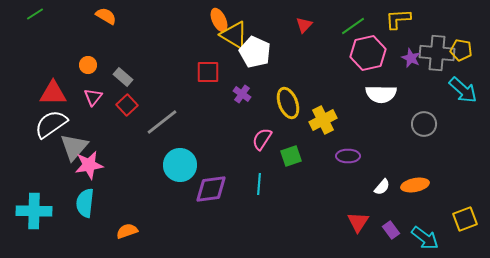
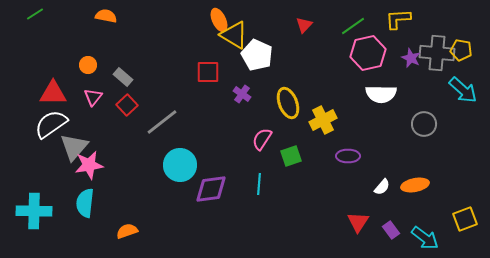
orange semicircle at (106, 16): rotated 20 degrees counterclockwise
white pentagon at (255, 52): moved 2 px right, 3 px down
